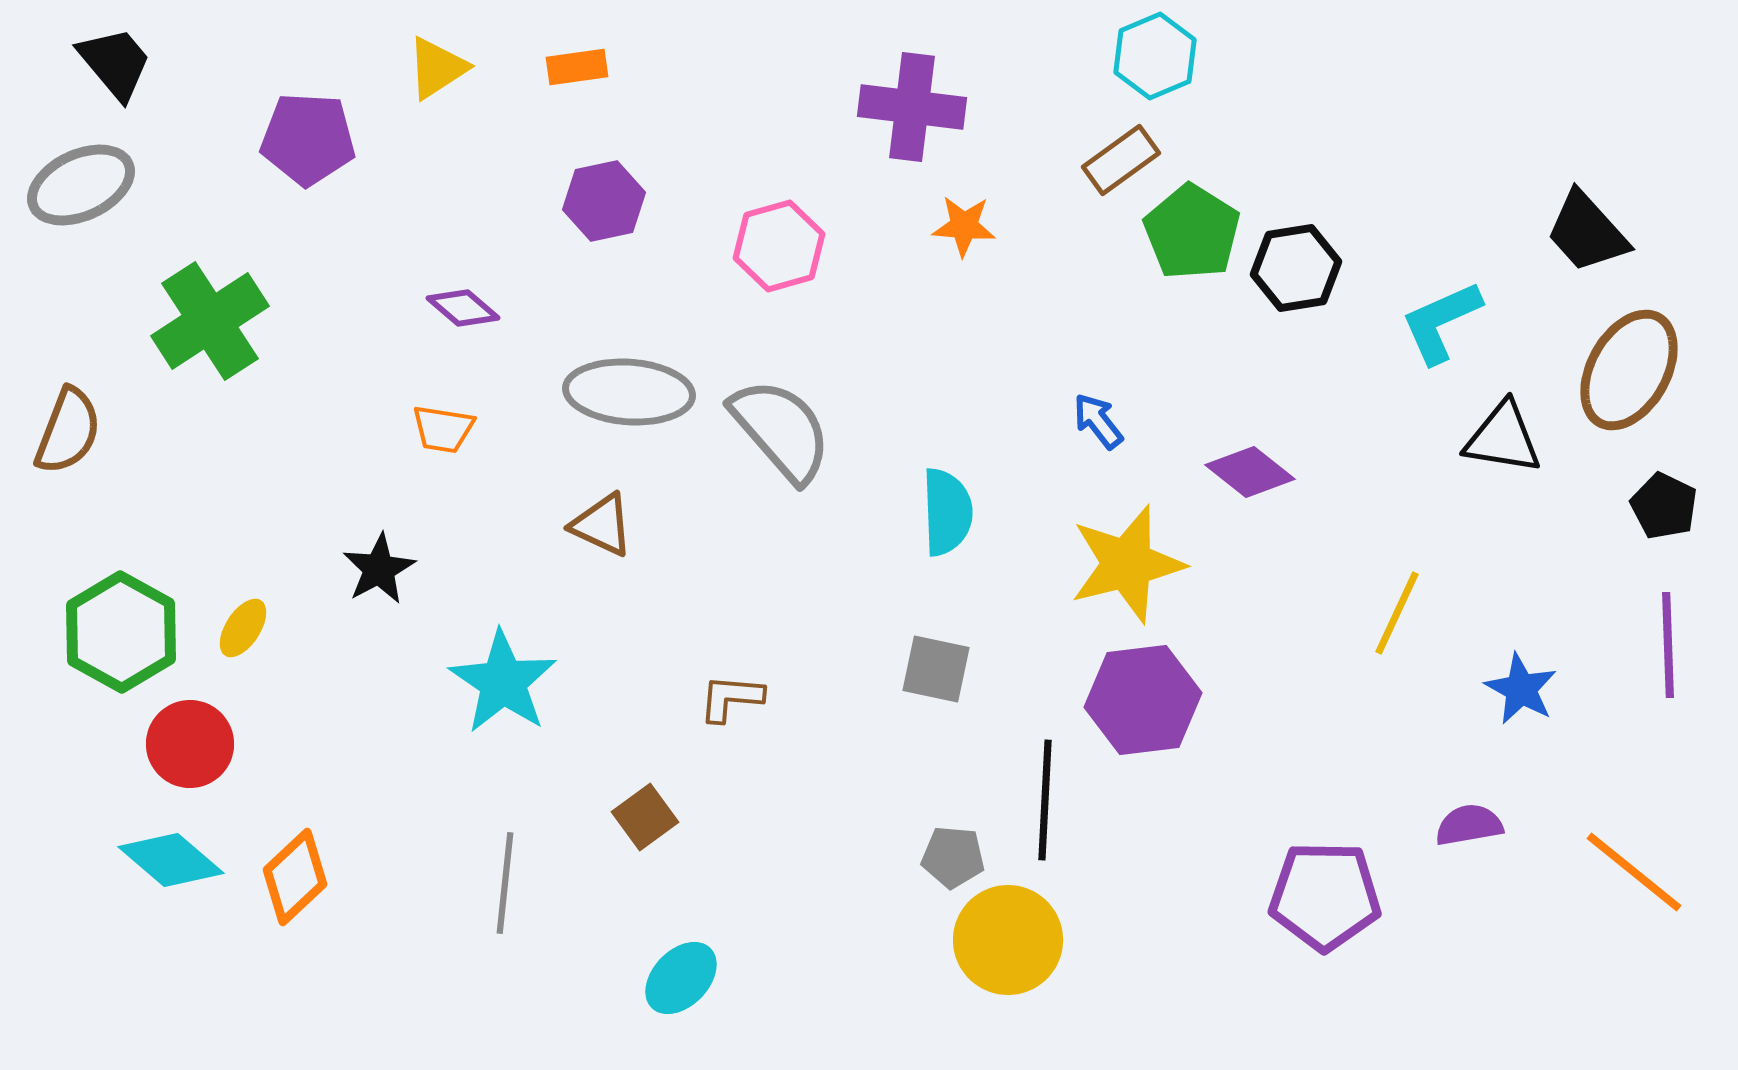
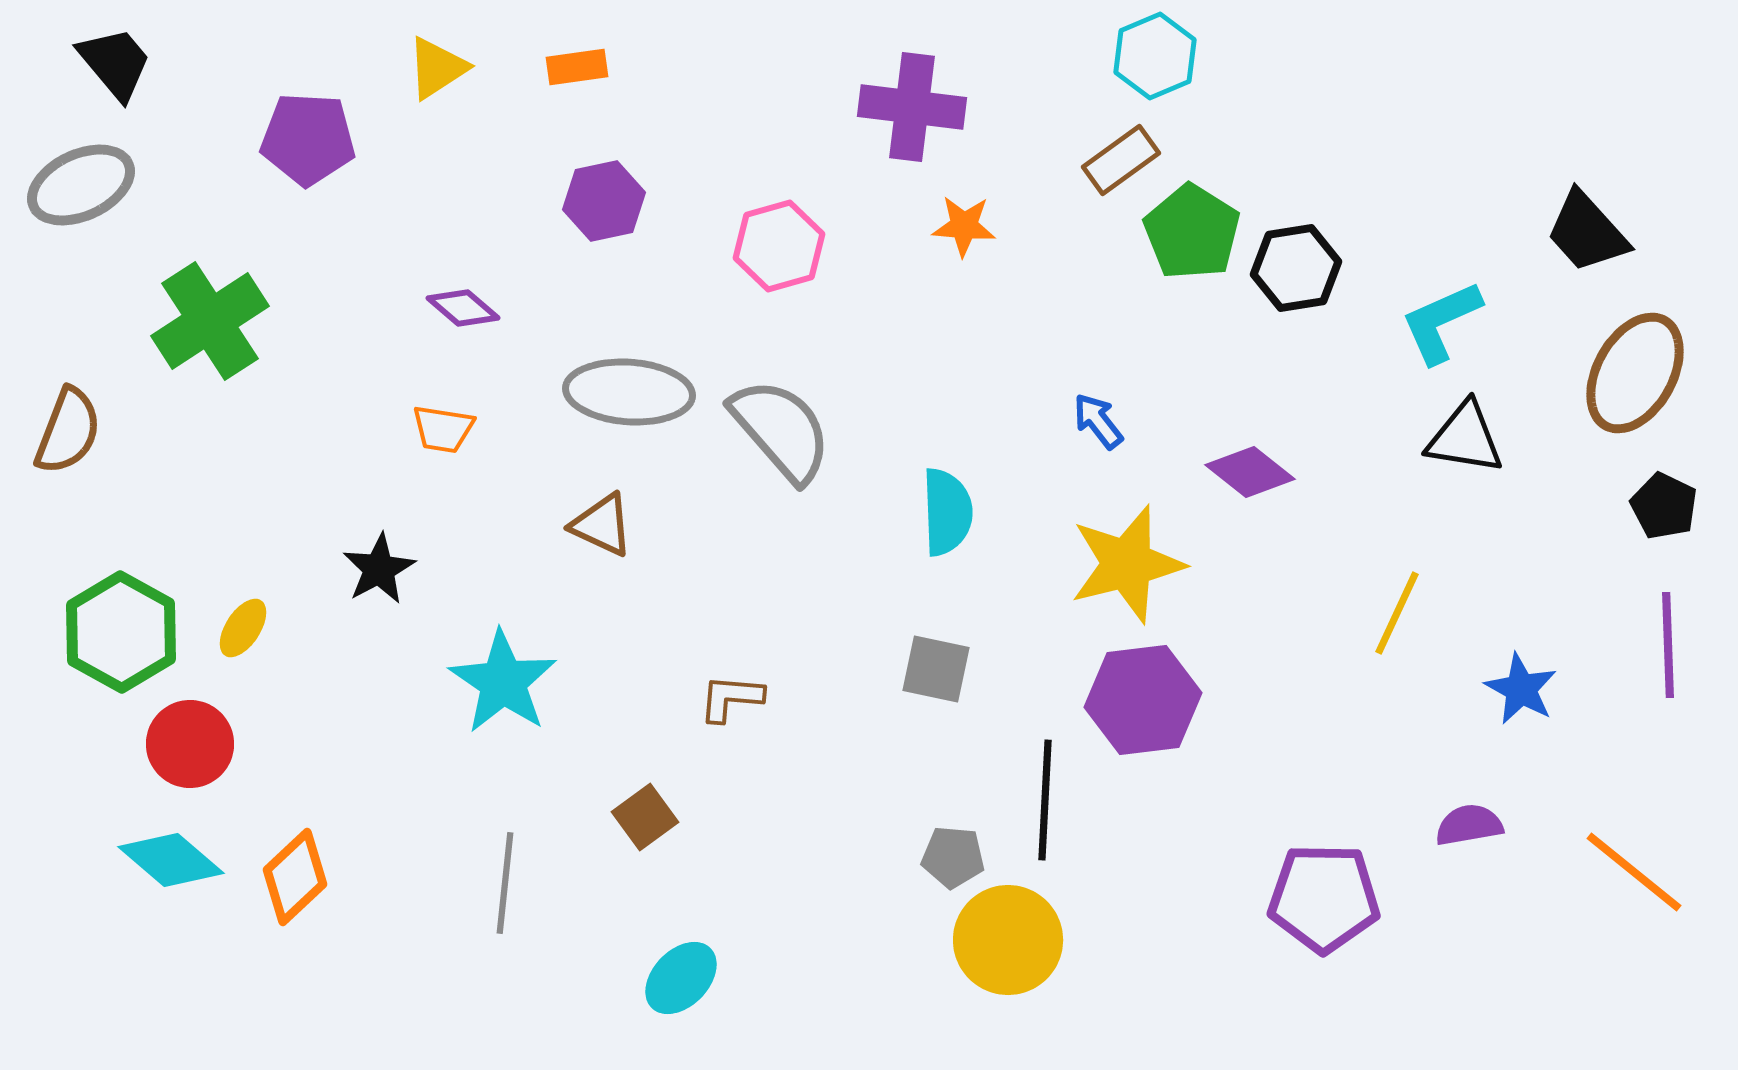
brown ellipse at (1629, 370): moved 6 px right, 3 px down
black triangle at (1503, 438): moved 38 px left
purple pentagon at (1325, 896): moved 1 px left, 2 px down
